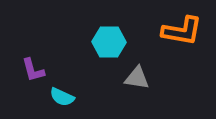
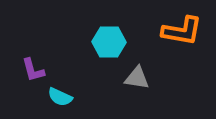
cyan semicircle: moved 2 px left
